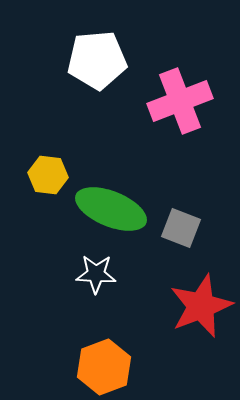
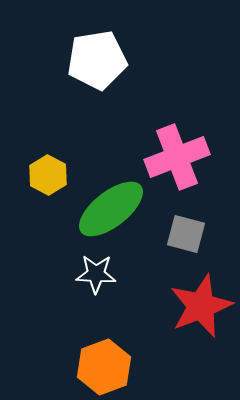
white pentagon: rotated 4 degrees counterclockwise
pink cross: moved 3 px left, 56 px down
yellow hexagon: rotated 21 degrees clockwise
green ellipse: rotated 60 degrees counterclockwise
gray square: moved 5 px right, 6 px down; rotated 6 degrees counterclockwise
